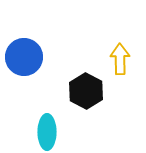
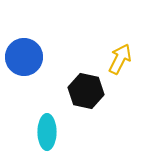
yellow arrow: rotated 28 degrees clockwise
black hexagon: rotated 16 degrees counterclockwise
